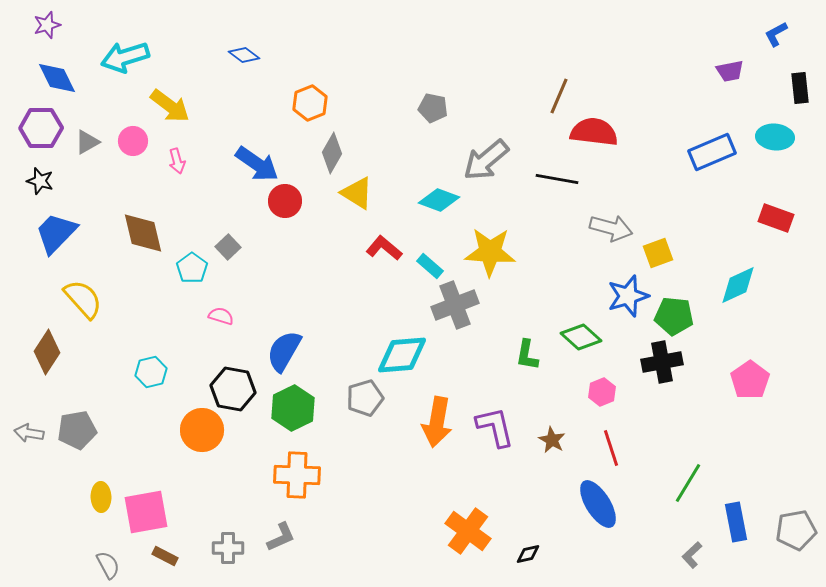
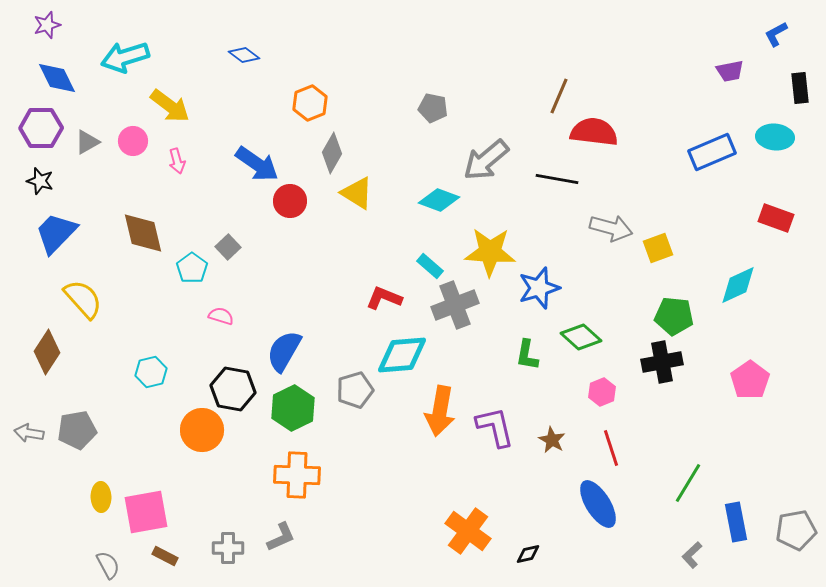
red circle at (285, 201): moved 5 px right
red L-shape at (384, 248): moved 50 px down; rotated 18 degrees counterclockwise
yellow square at (658, 253): moved 5 px up
blue star at (628, 296): moved 89 px left, 8 px up
gray pentagon at (365, 398): moved 10 px left, 8 px up
orange arrow at (437, 422): moved 3 px right, 11 px up
